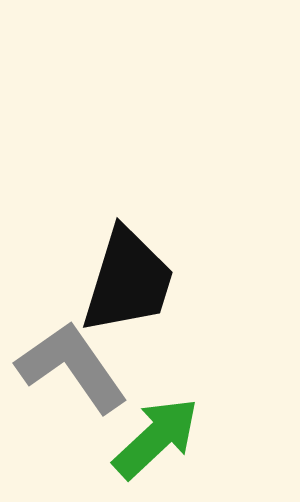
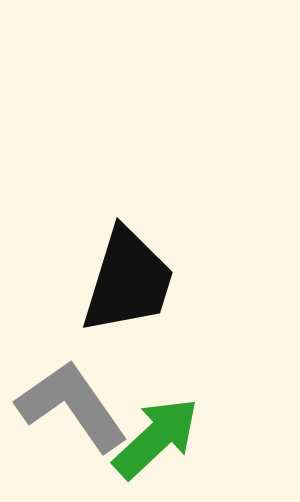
gray L-shape: moved 39 px down
